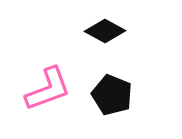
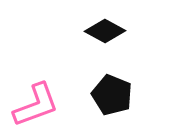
pink L-shape: moved 12 px left, 16 px down
